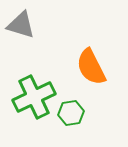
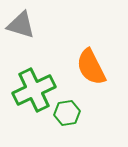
green cross: moved 7 px up
green hexagon: moved 4 px left
